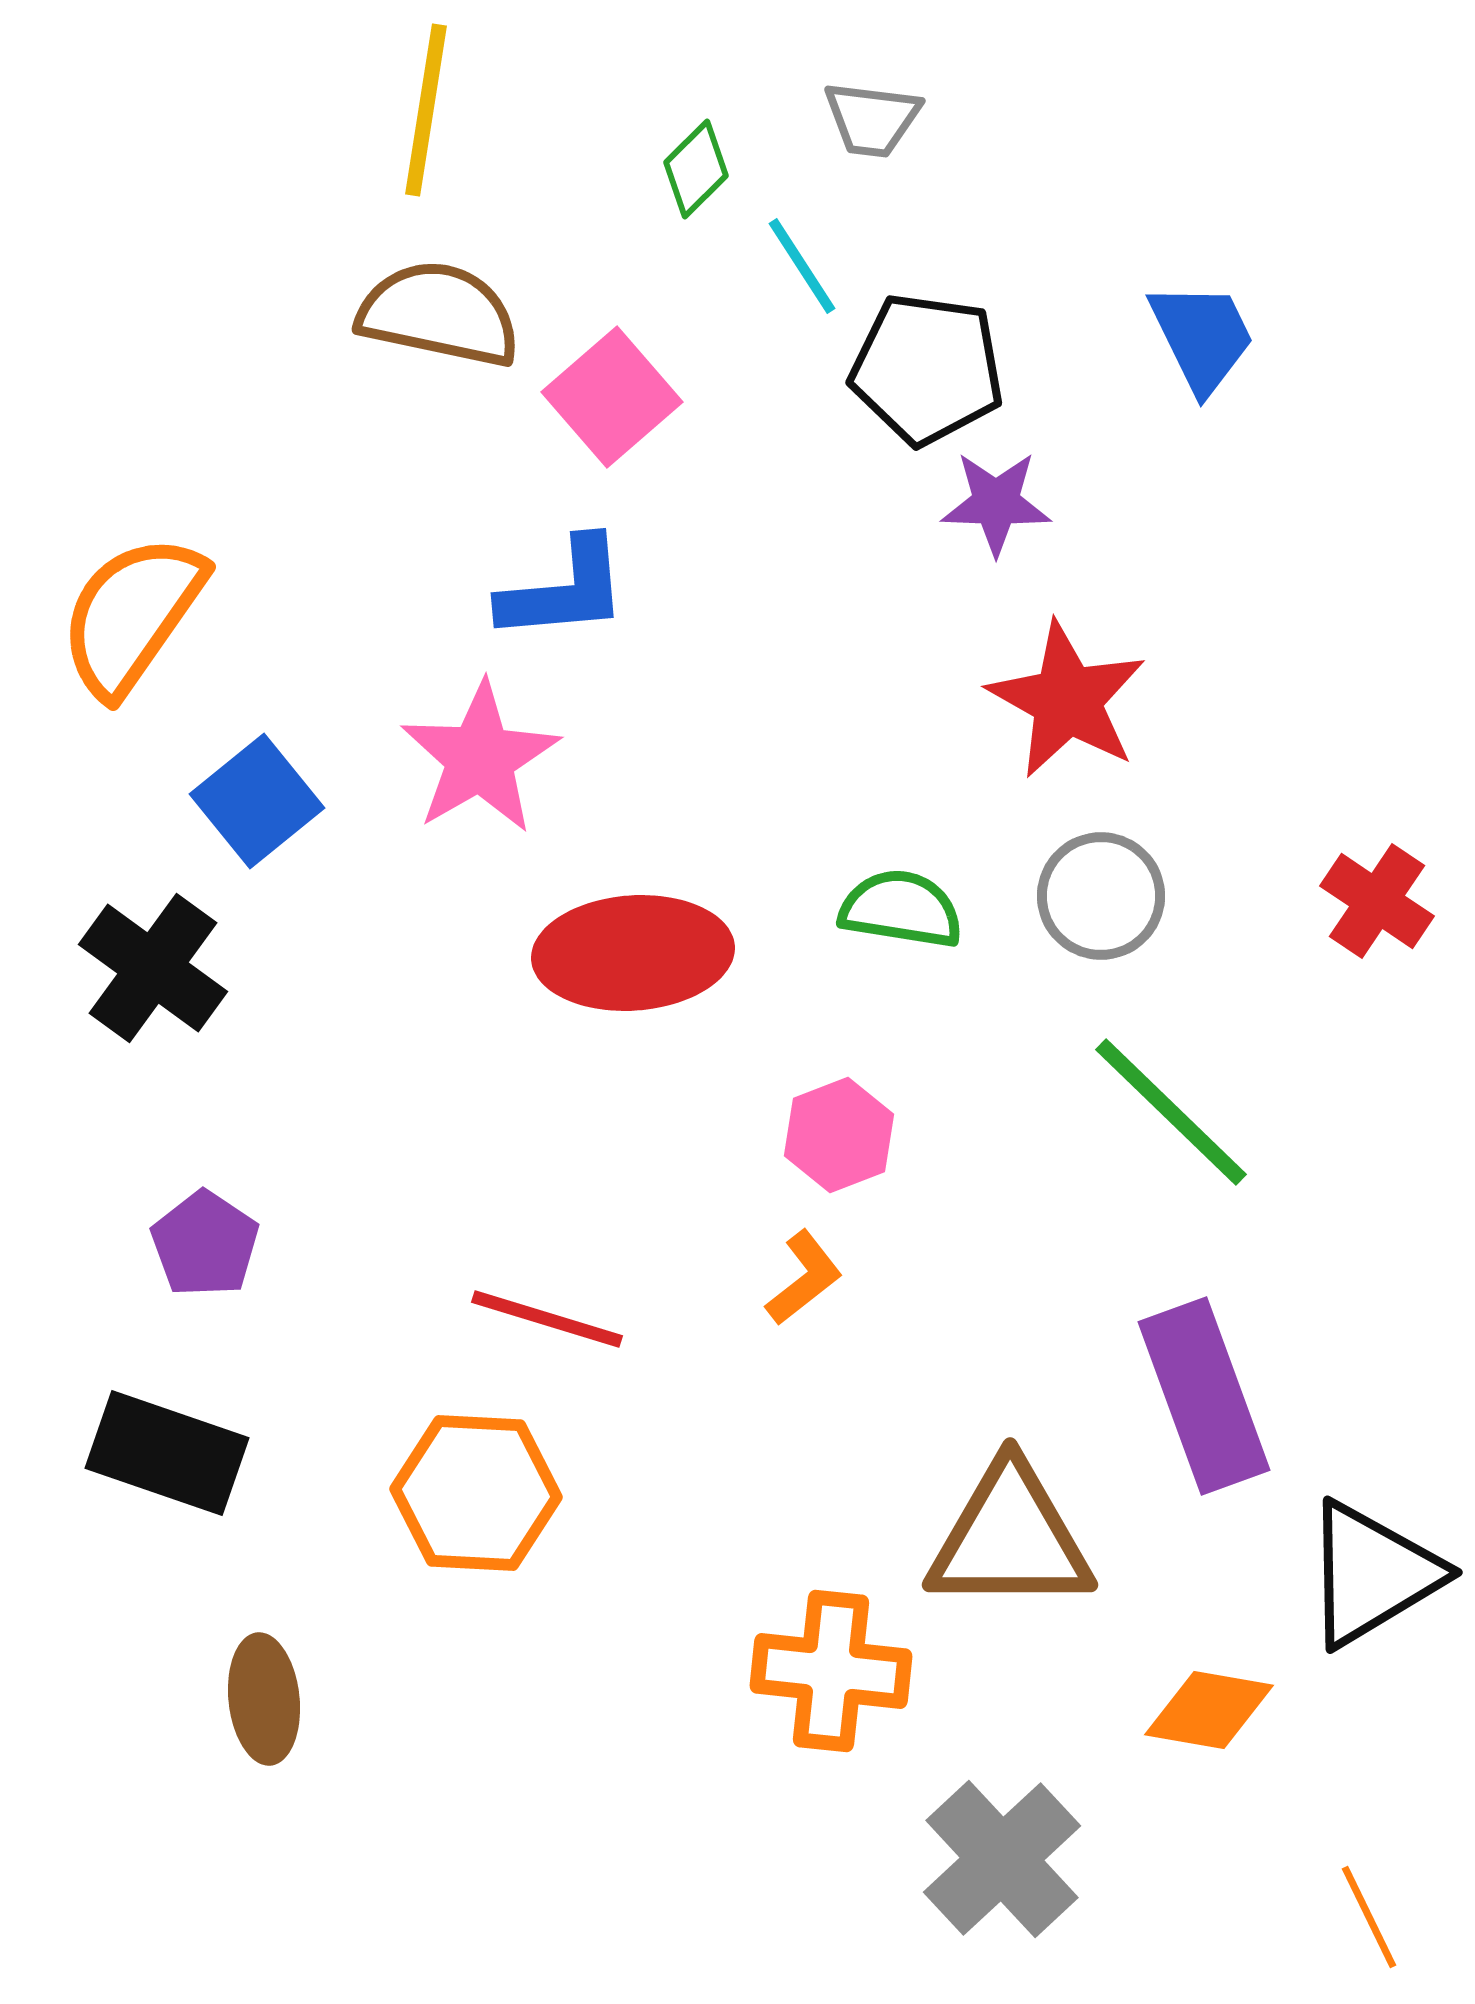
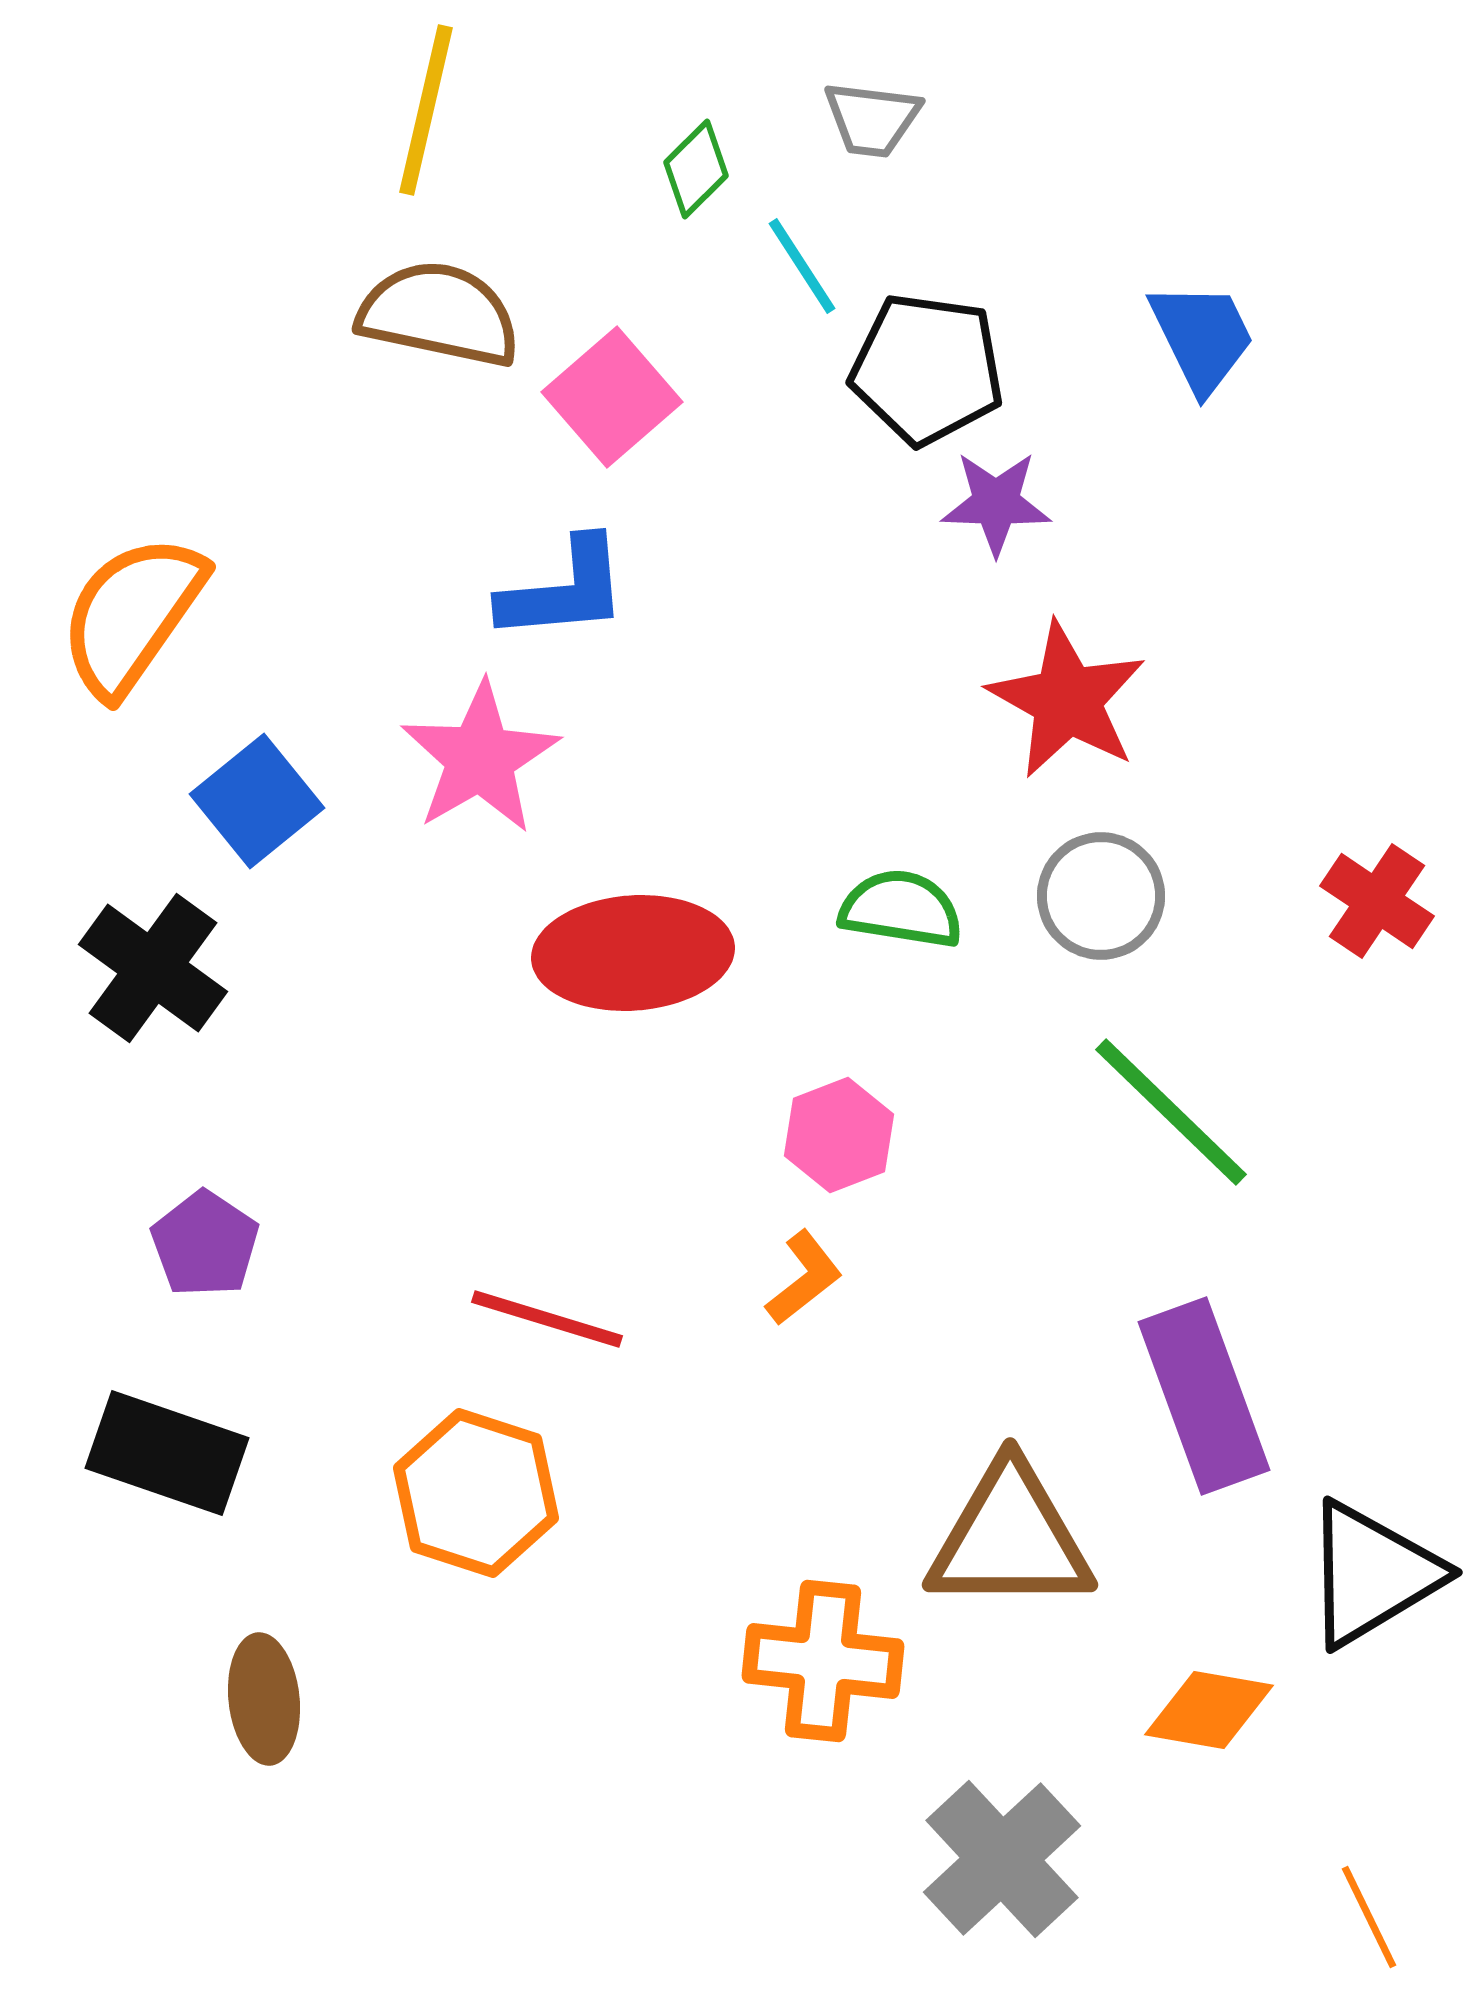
yellow line: rotated 4 degrees clockwise
orange hexagon: rotated 15 degrees clockwise
orange cross: moved 8 px left, 10 px up
